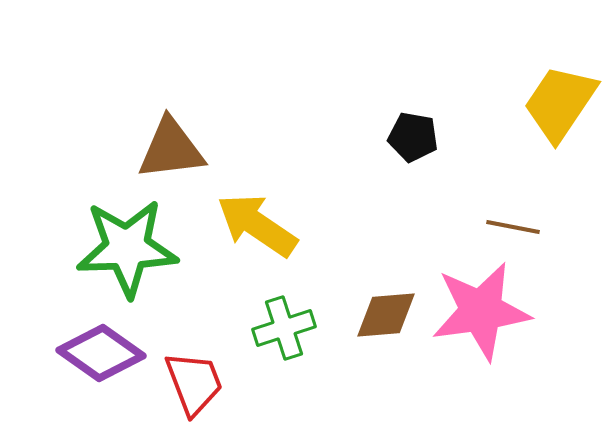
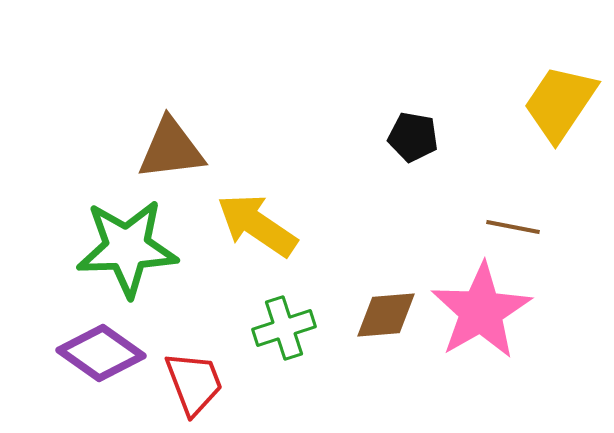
pink star: rotated 22 degrees counterclockwise
